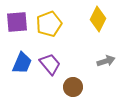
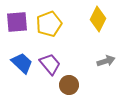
blue trapezoid: rotated 70 degrees counterclockwise
brown circle: moved 4 px left, 2 px up
